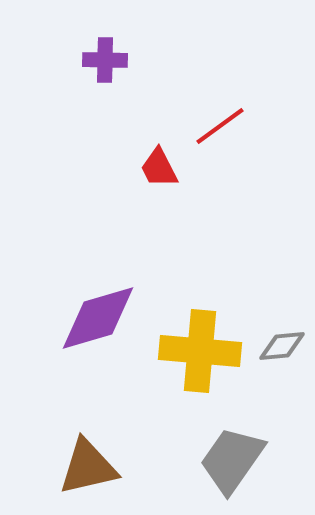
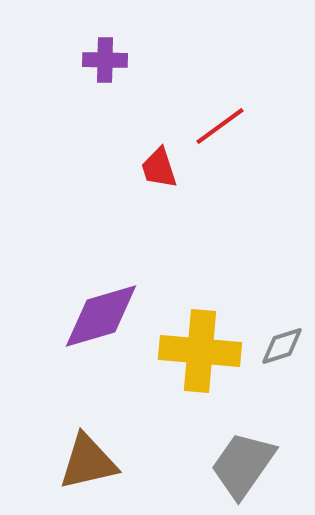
red trapezoid: rotated 9 degrees clockwise
purple diamond: moved 3 px right, 2 px up
gray diamond: rotated 12 degrees counterclockwise
gray trapezoid: moved 11 px right, 5 px down
brown triangle: moved 5 px up
